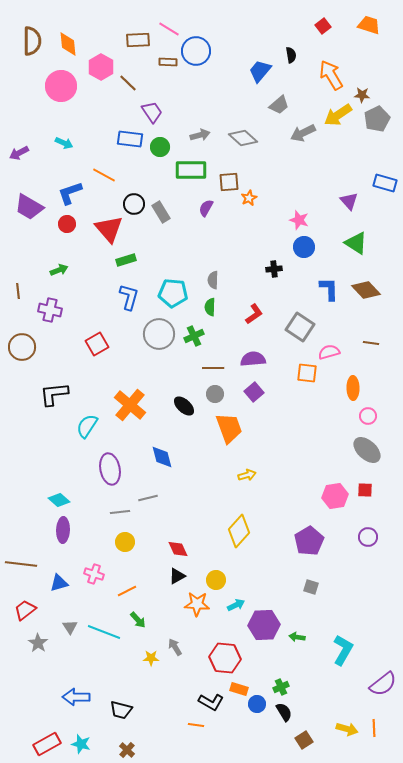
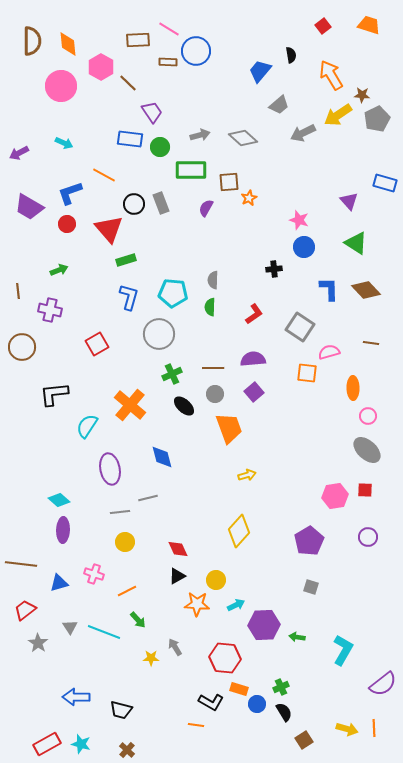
gray rectangle at (161, 212): moved 9 px up; rotated 10 degrees clockwise
green cross at (194, 336): moved 22 px left, 38 px down
